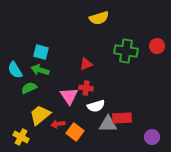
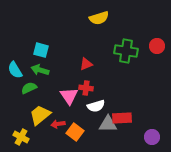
cyan square: moved 2 px up
